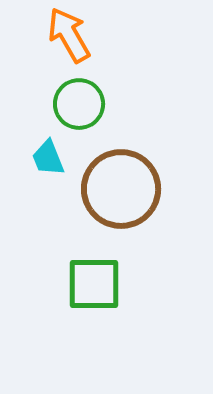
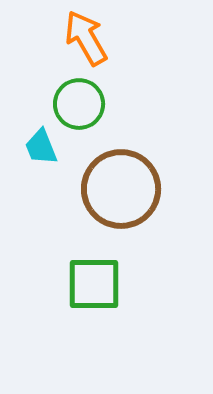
orange arrow: moved 17 px right, 3 px down
cyan trapezoid: moved 7 px left, 11 px up
